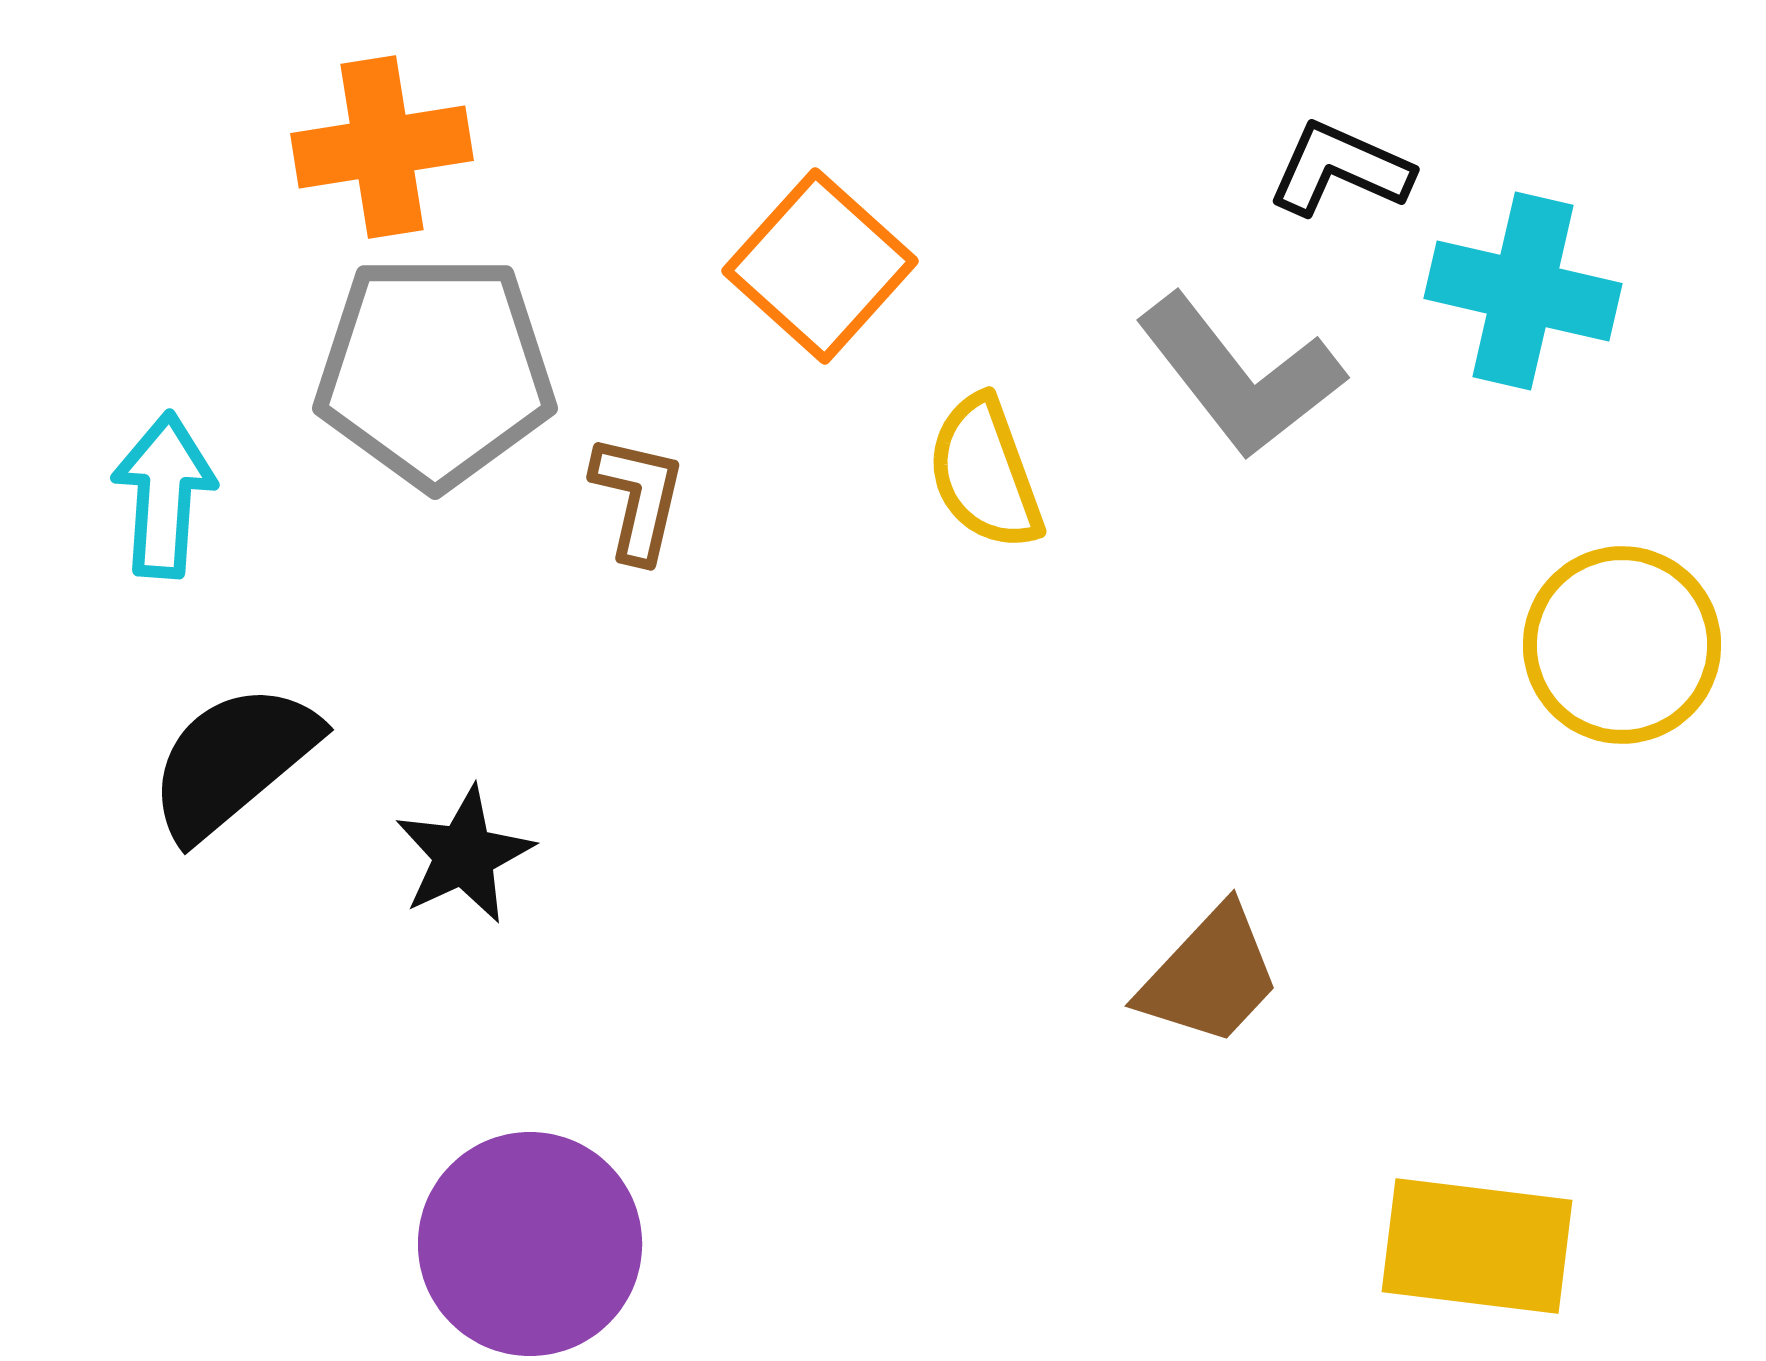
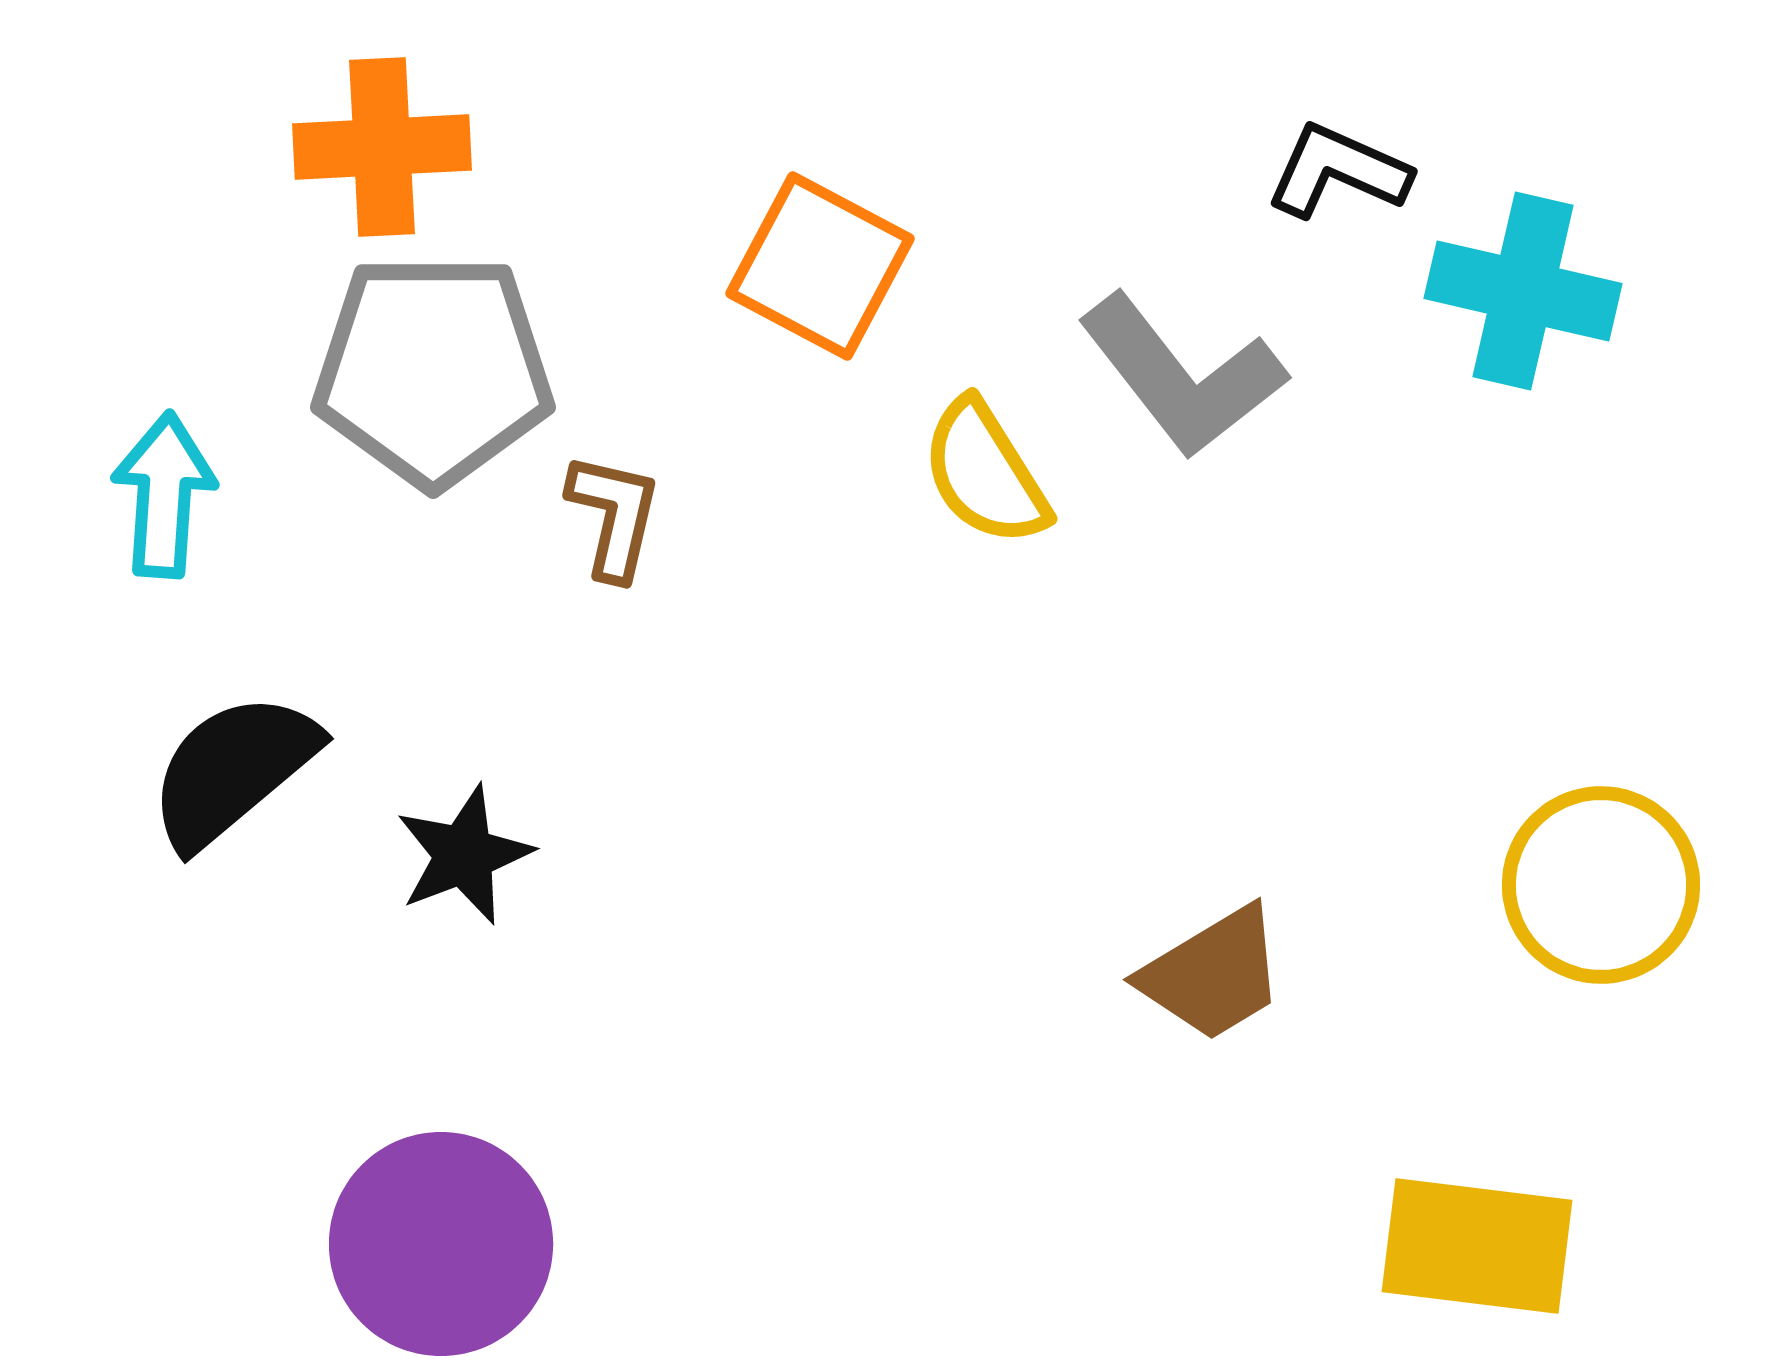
orange cross: rotated 6 degrees clockwise
black L-shape: moved 2 px left, 2 px down
orange square: rotated 14 degrees counterclockwise
gray pentagon: moved 2 px left, 1 px up
gray L-shape: moved 58 px left
yellow semicircle: rotated 12 degrees counterclockwise
brown L-shape: moved 24 px left, 18 px down
yellow circle: moved 21 px left, 240 px down
black semicircle: moved 9 px down
black star: rotated 4 degrees clockwise
brown trapezoid: moved 3 px right, 2 px up; rotated 16 degrees clockwise
purple circle: moved 89 px left
